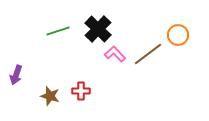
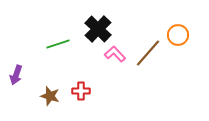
green line: moved 13 px down
brown line: moved 1 px up; rotated 12 degrees counterclockwise
